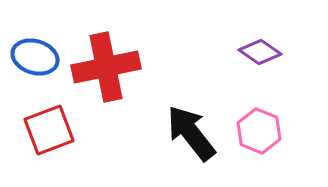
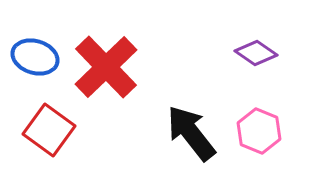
purple diamond: moved 4 px left, 1 px down
red cross: rotated 32 degrees counterclockwise
red square: rotated 33 degrees counterclockwise
